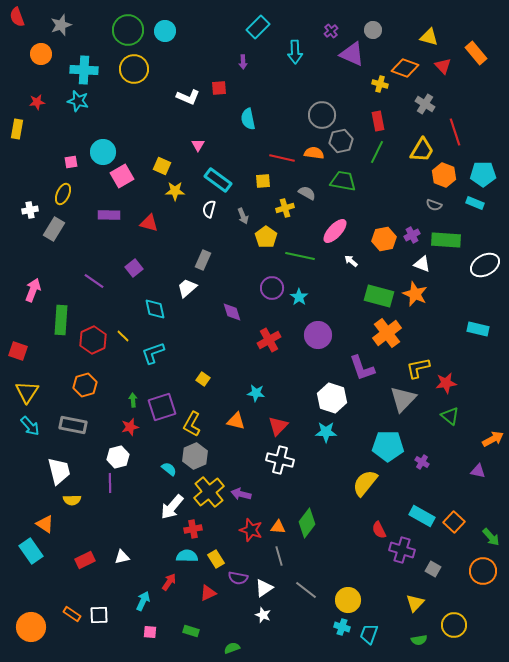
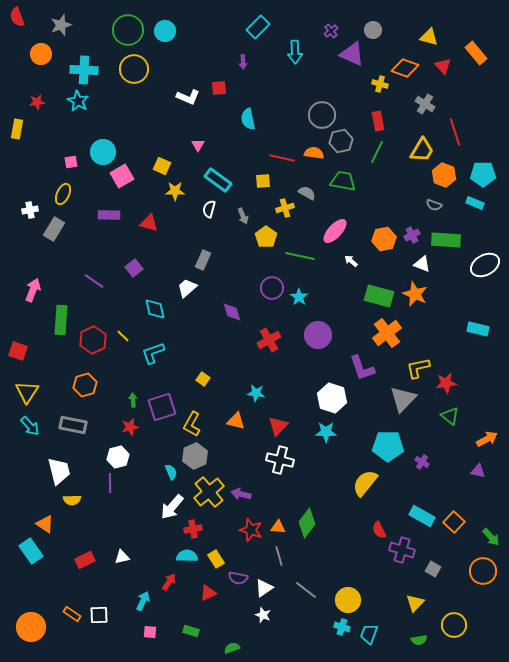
cyan star at (78, 101): rotated 15 degrees clockwise
orange arrow at (493, 439): moved 6 px left
cyan semicircle at (169, 469): moved 2 px right, 3 px down; rotated 28 degrees clockwise
